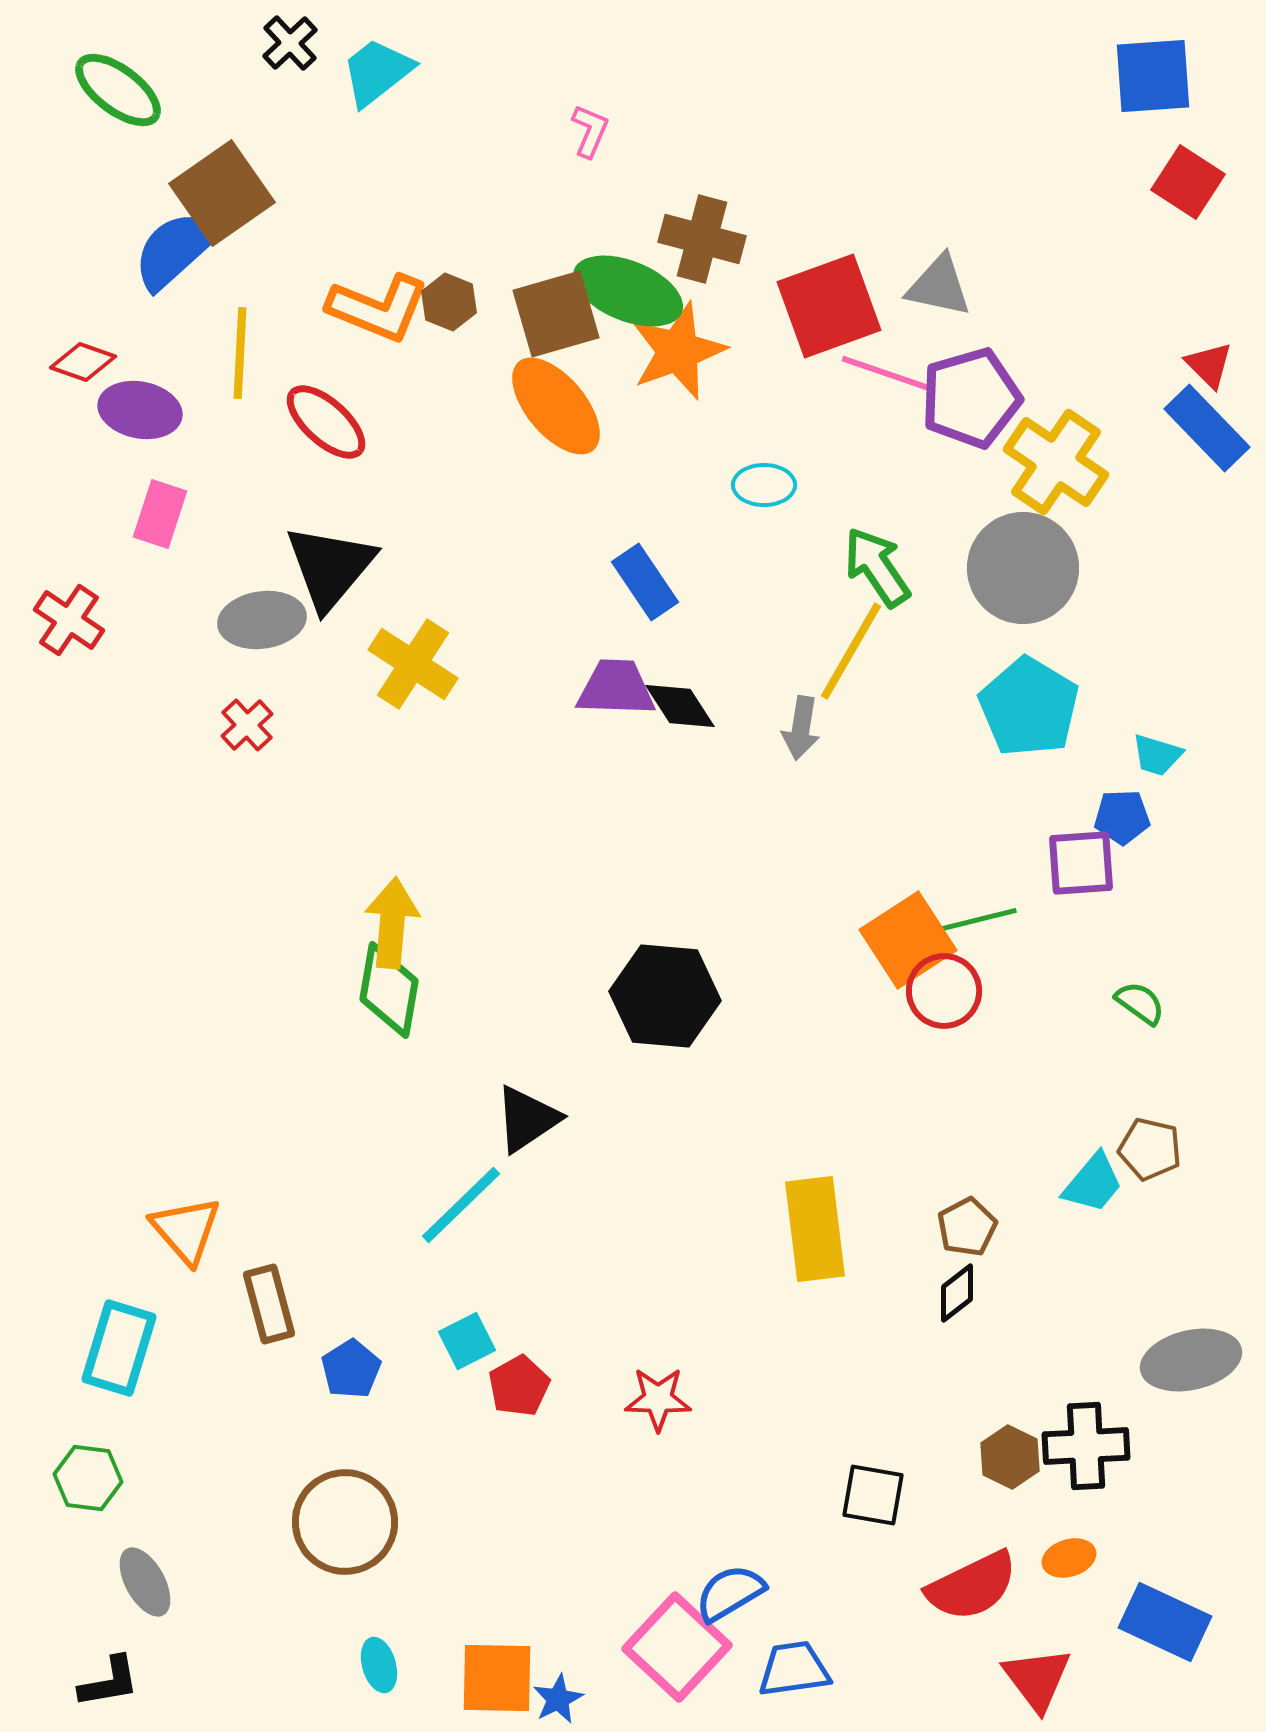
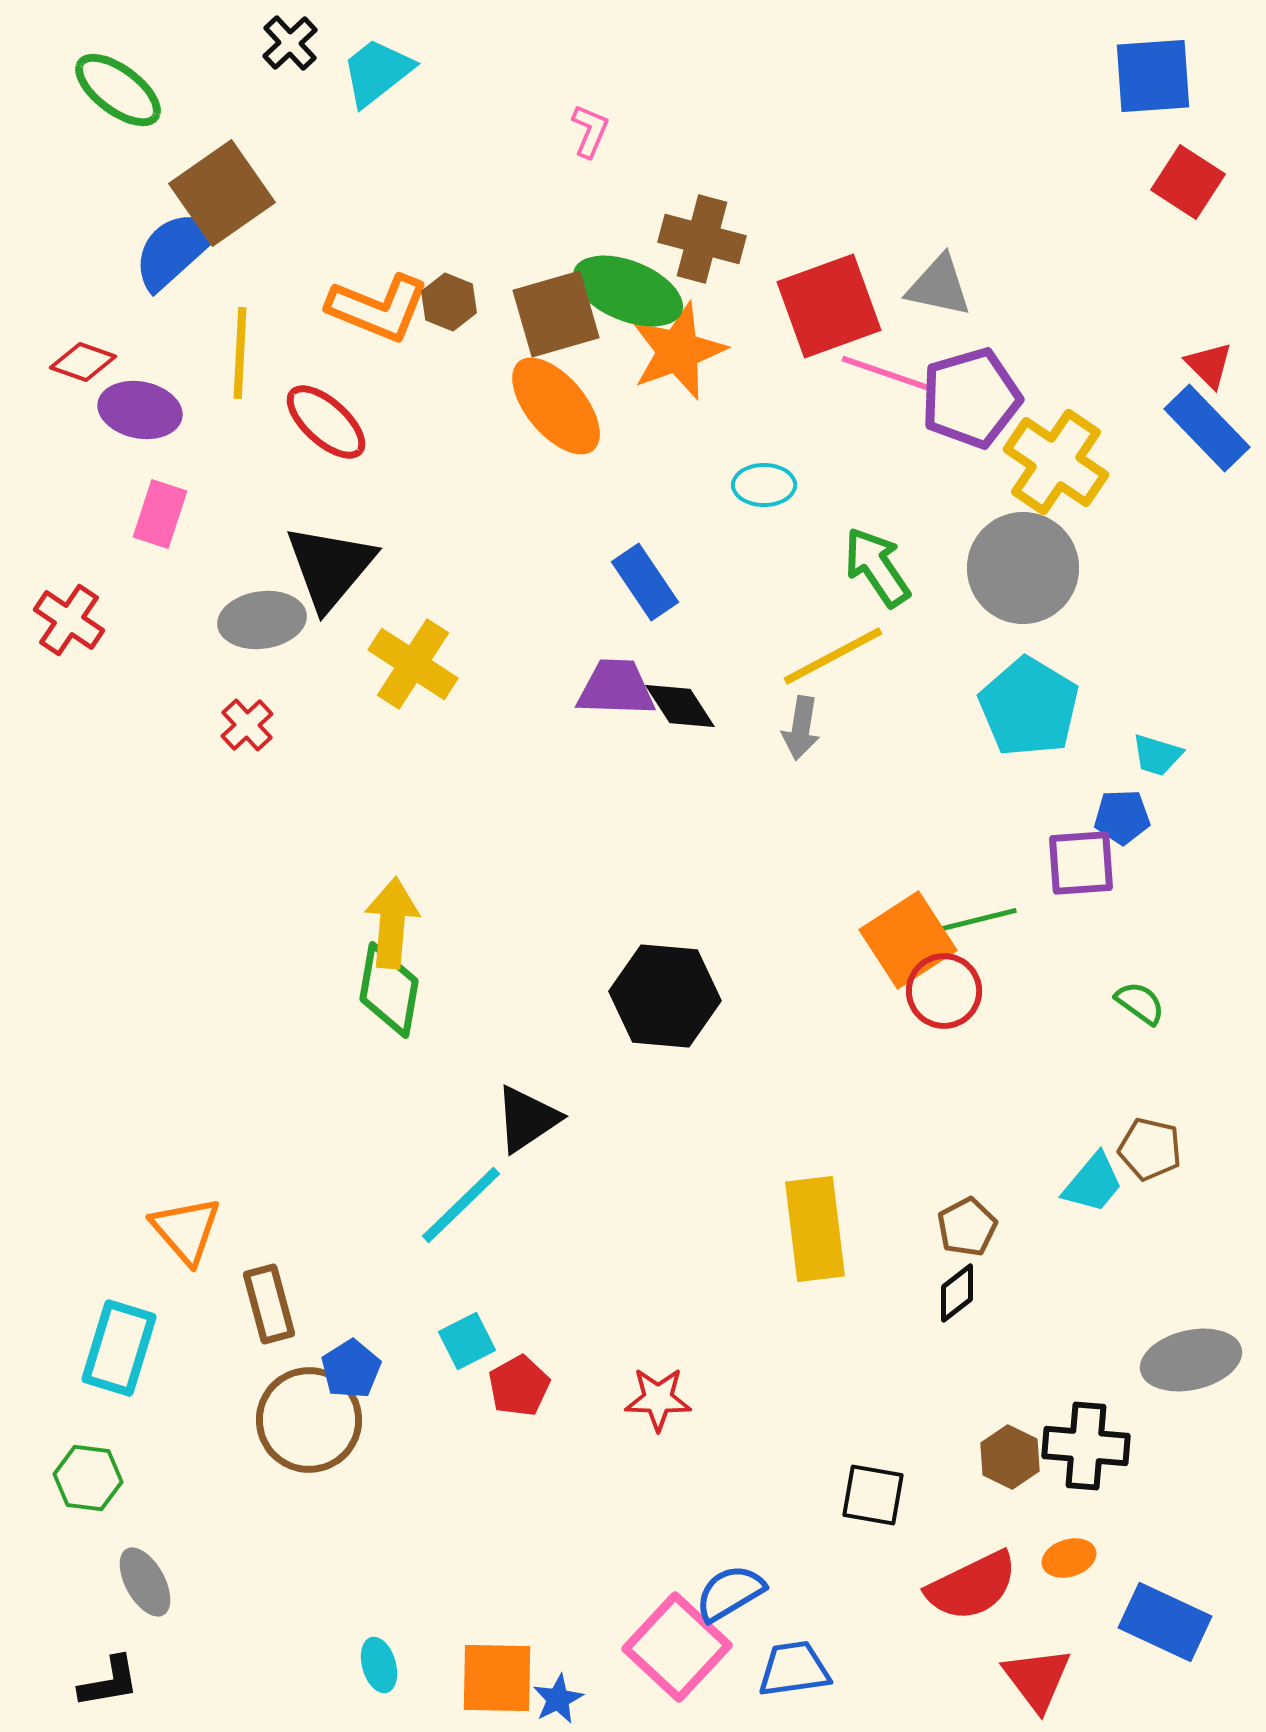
yellow line at (851, 651): moved 18 px left, 5 px down; rotated 32 degrees clockwise
black cross at (1086, 1446): rotated 8 degrees clockwise
brown circle at (345, 1522): moved 36 px left, 102 px up
